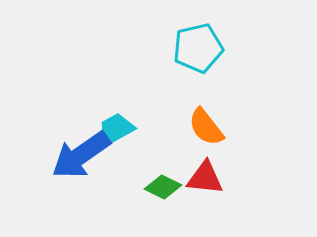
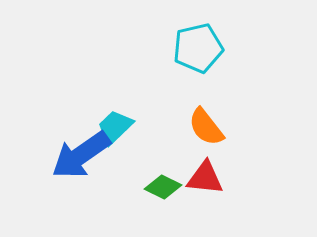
cyan trapezoid: moved 1 px left, 2 px up; rotated 15 degrees counterclockwise
